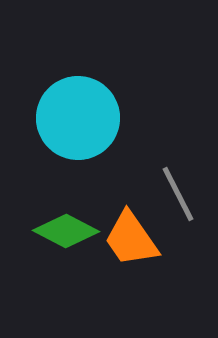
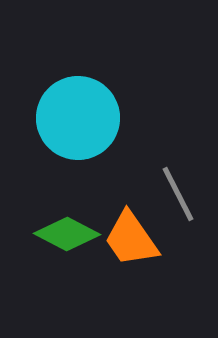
green diamond: moved 1 px right, 3 px down
